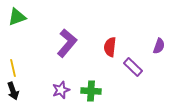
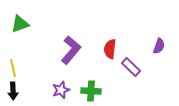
green triangle: moved 3 px right, 7 px down
purple L-shape: moved 4 px right, 7 px down
red semicircle: moved 2 px down
purple rectangle: moved 2 px left
black arrow: rotated 18 degrees clockwise
